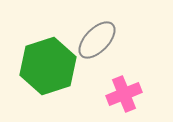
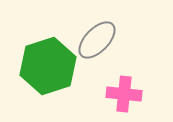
pink cross: rotated 28 degrees clockwise
